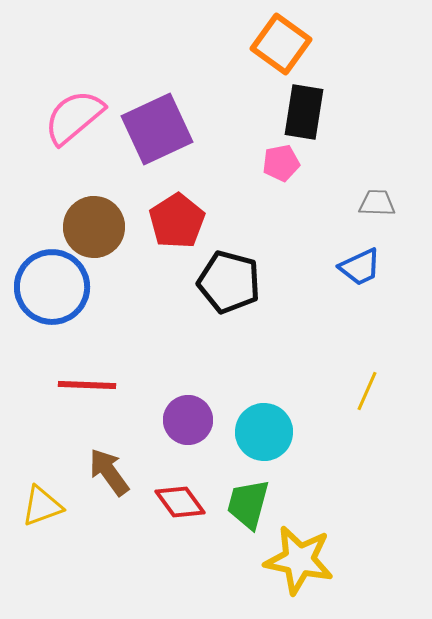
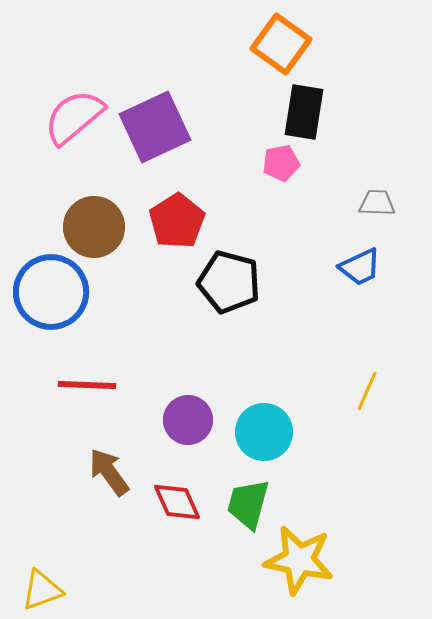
purple square: moved 2 px left, 2 px up
blue circle: moved 1 px left, 5 px down
red diamond: moved 3 px left; rotated 12 degrees clockwise
yellow triangle: moved 84 px down
